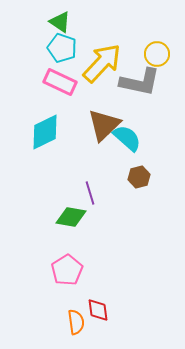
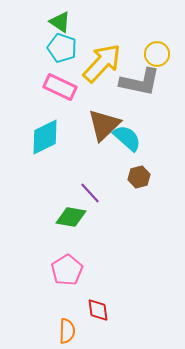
pink rectangle: moved 5 px down
cyan diamond: moved 5 px down
purple line: rotated 25 degrees counterclockwise
orange semicircle: moved 9 px left, 9 px down; rotated 10 degrees clockwise
